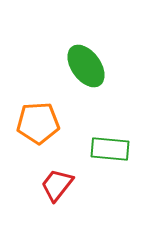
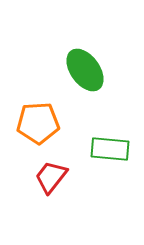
green ellipse: moved 1 px left, 4 px down
red trapezoid: moved 6 px left, 8 px up
